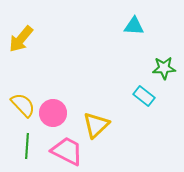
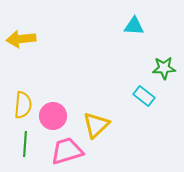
yellow arrow: rotated 44 degrees clockwise
yellow semicircle: rotated 48 degrees clockwise
pink circle: moved 3 px down
green line: moved 2 px left, 2 px up
pink trapezoid: rotated 44 degrees counterclockwise
